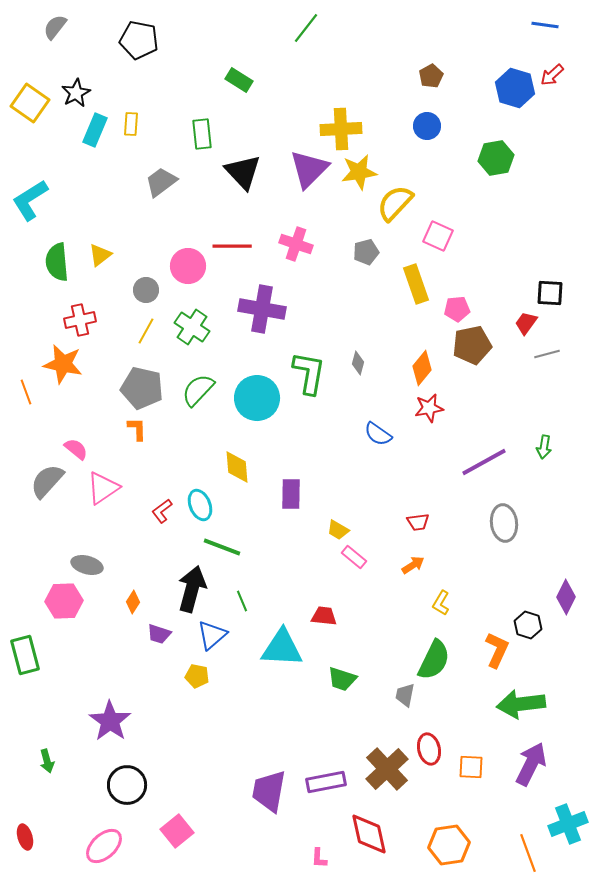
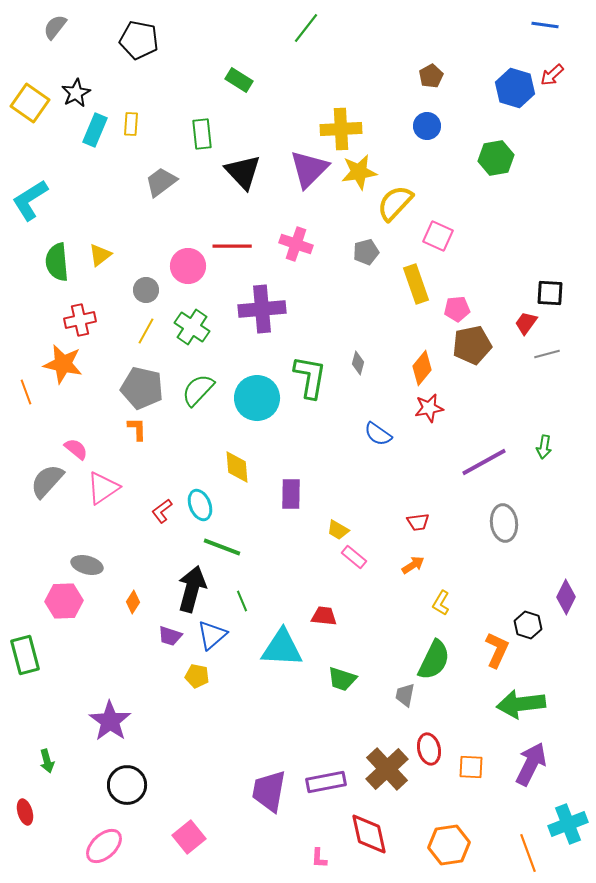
purple cross at (262, 309): rotated 15 degrees counterclockwise
green L-shape at (309, 373): moved 1 px right, 4 px down
purple trapezoid at (159, 634): moved 11 px right, 2 px down
pink square at (177, 831): moved 12 px right, 6 px down
red ellipse at (25, 837): moved 25 px up
